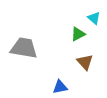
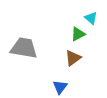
cyan triangle: moved 3 px left
brown triangle: moved 12 px left, 4 px up; rotated 36 degrees clockwise
blue triangle: rotated 42 degrees counterclockwise
